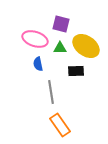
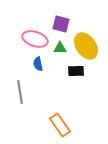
yellow ellipse: rotated 20 degrees clockwise
gray line: moved 31 px left
